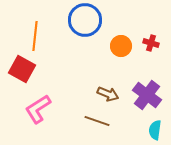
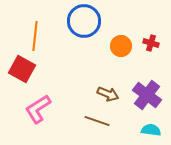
blue circle: moved 1 px left, 1 px down
cyan semicircle: moved 4 px left; rotated 90 degrees clockwise
